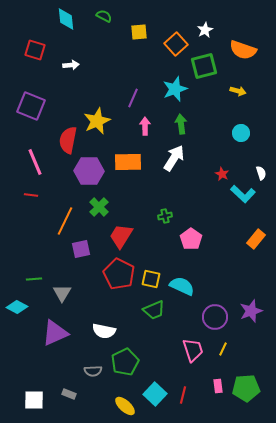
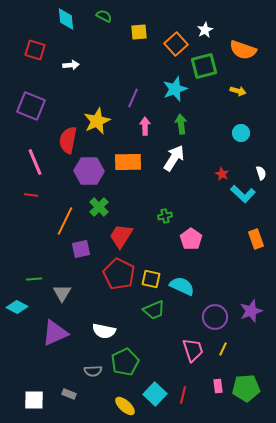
orange rectangle at (256, 239): rotated 60 degrees counterclockwise
